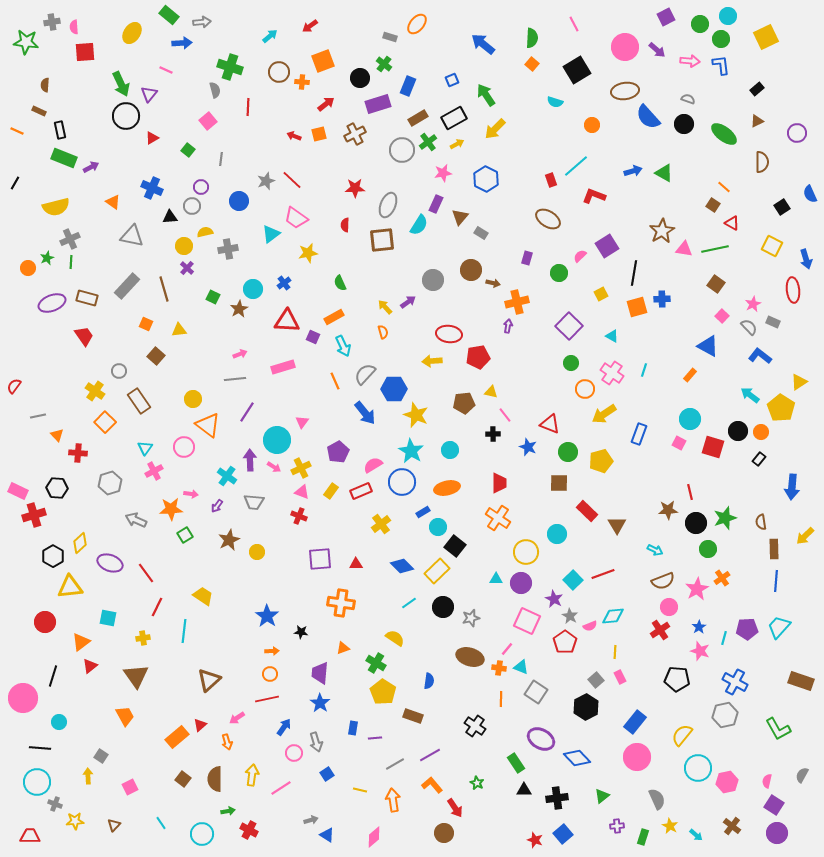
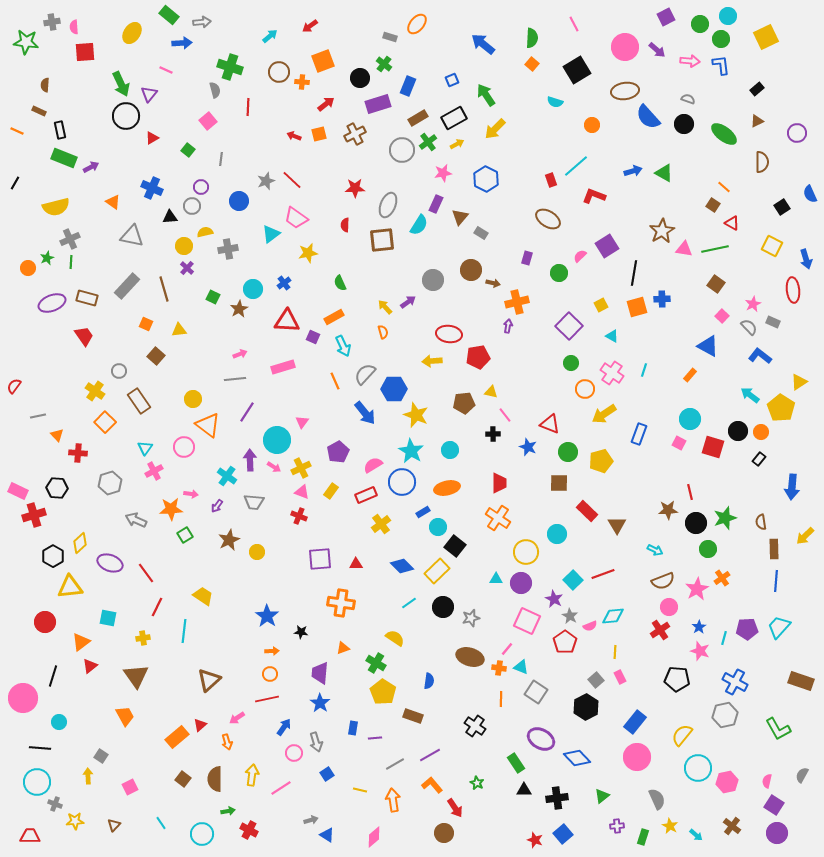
yellow square at (601, 294): moved 11 px down
red rectangle at (361, 491): moved 5 px right, 4 px down
